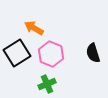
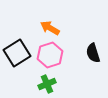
orange arrow: moved 16 px right
pink hexagon: moved 1 px left, 1 px down; rotated 20 degrees clockwise
